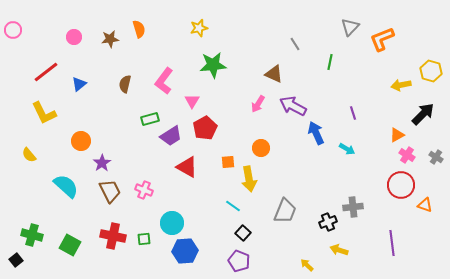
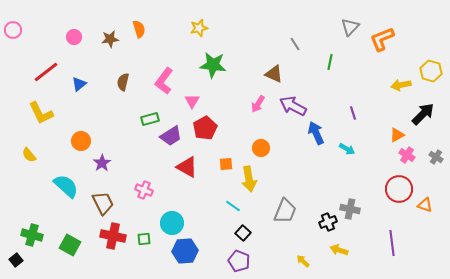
green star at (213, 65): rotated 12 degrees clockwise
brown semicircle at (125, 84): moved 2 px left, 2 px up
yellow L-shape at (44, 113): moved 3 px left
orange square at (228, 162): moved 2 px left, 2 px down
red circle at (401, 185): moved 2 px left, 4 px down
brown trapezoid at (110, 191): moved 7 px left, 12 px down
gray cross at (353, 207): moved 3 px left, 2 px down; rotated 18 degrees clockwise
yellow arrow at (307, 265): moved 4 px left, 4 px up
